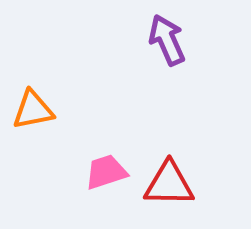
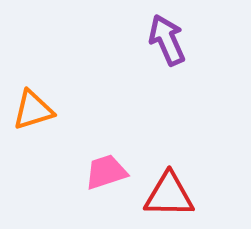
orange triangle: rotated 6 degrees counterclockwise
red triangle: moved 11 px down
